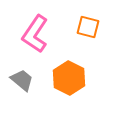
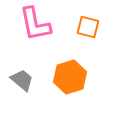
pink L-shape: moved 10 px up; rotated 45 degrees counterclockwise
orange hexagon: moved 1 px right, 1 px up; rotated 16 degrees clockwise
